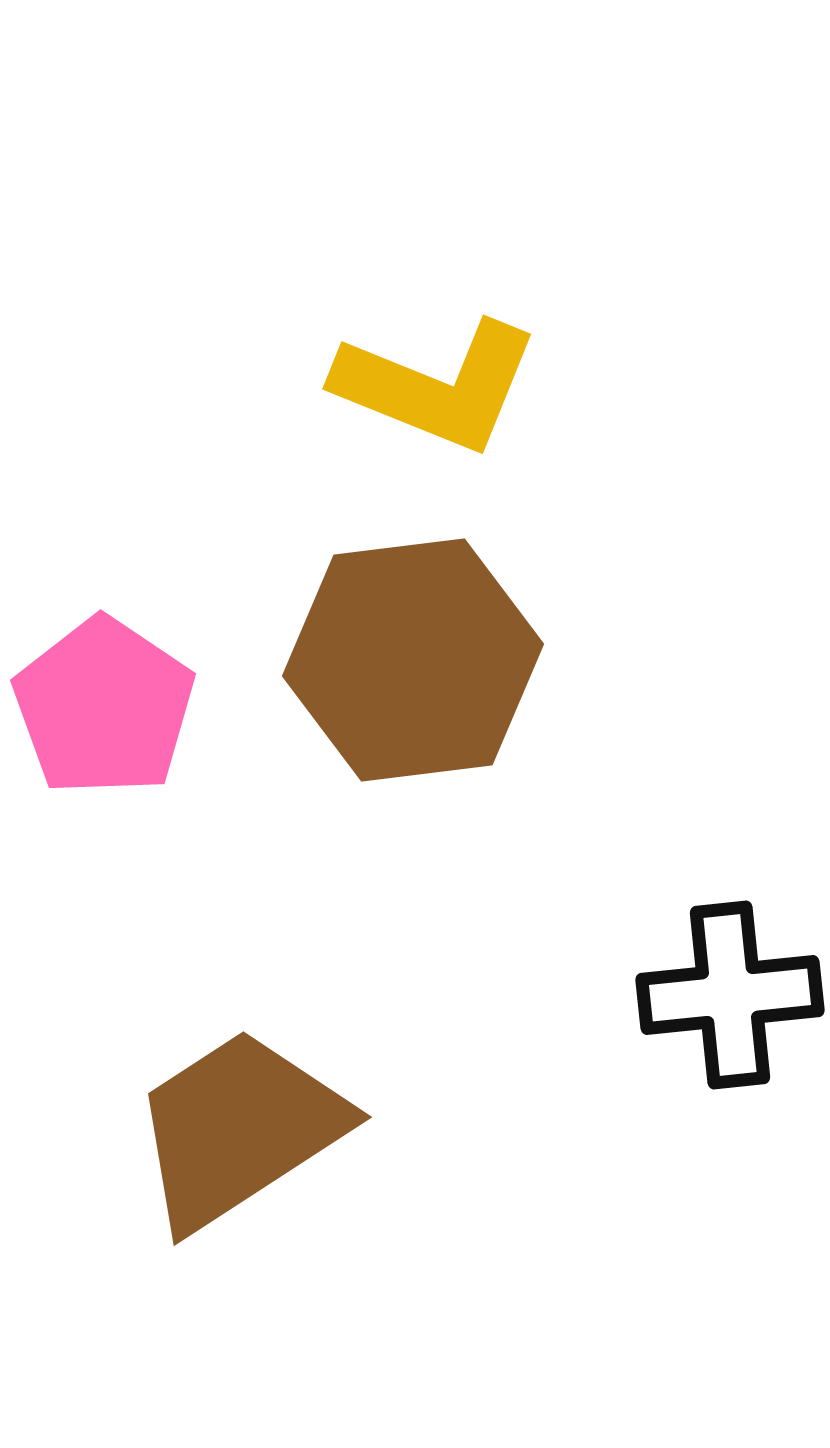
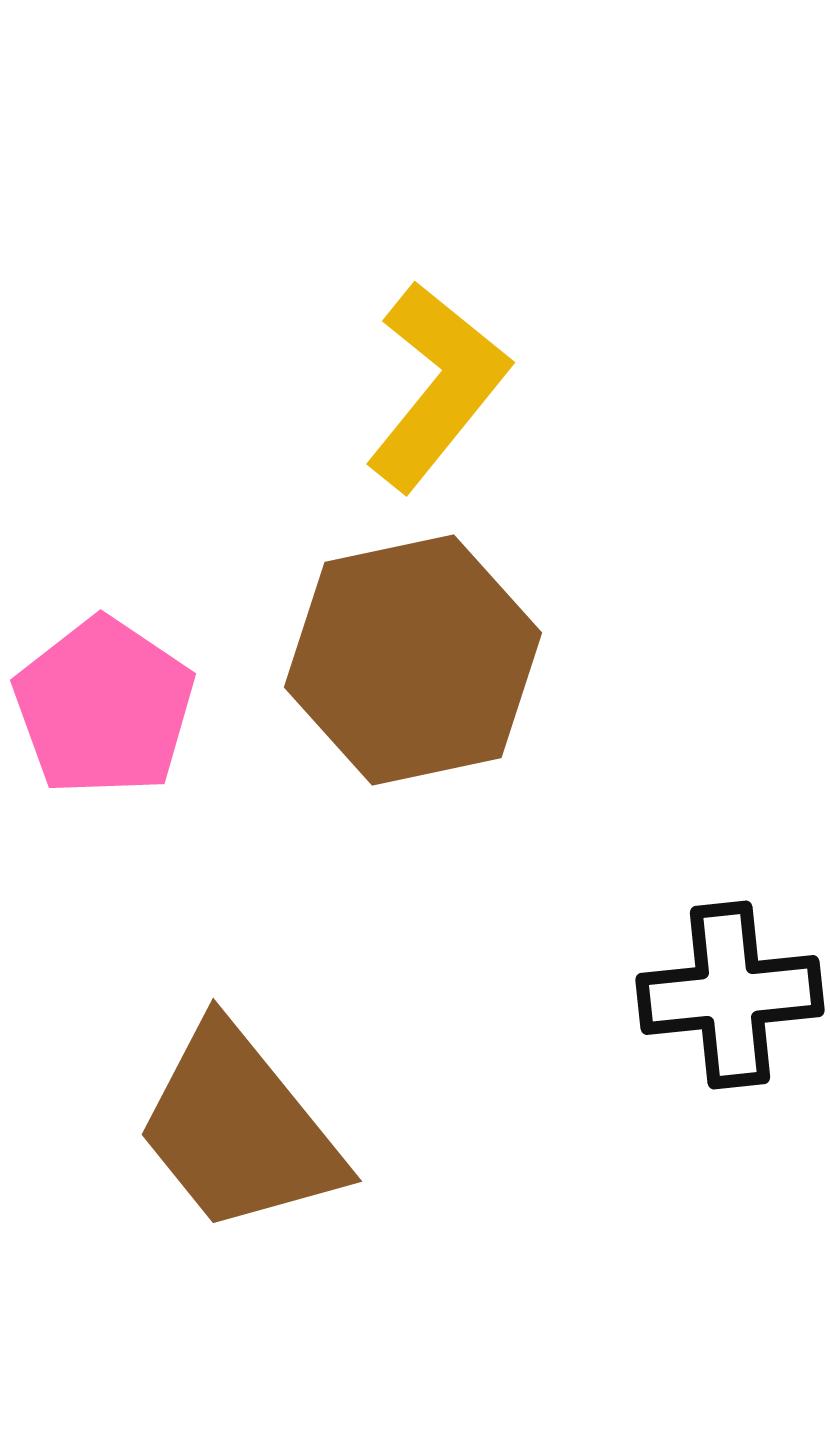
yellow L-shape: rotated 73 degrees counterclockwise
brown hexagon: rotated 5 degrees counterclockwise
brown trapezoid: rotated 96 degrees counterclockwise
